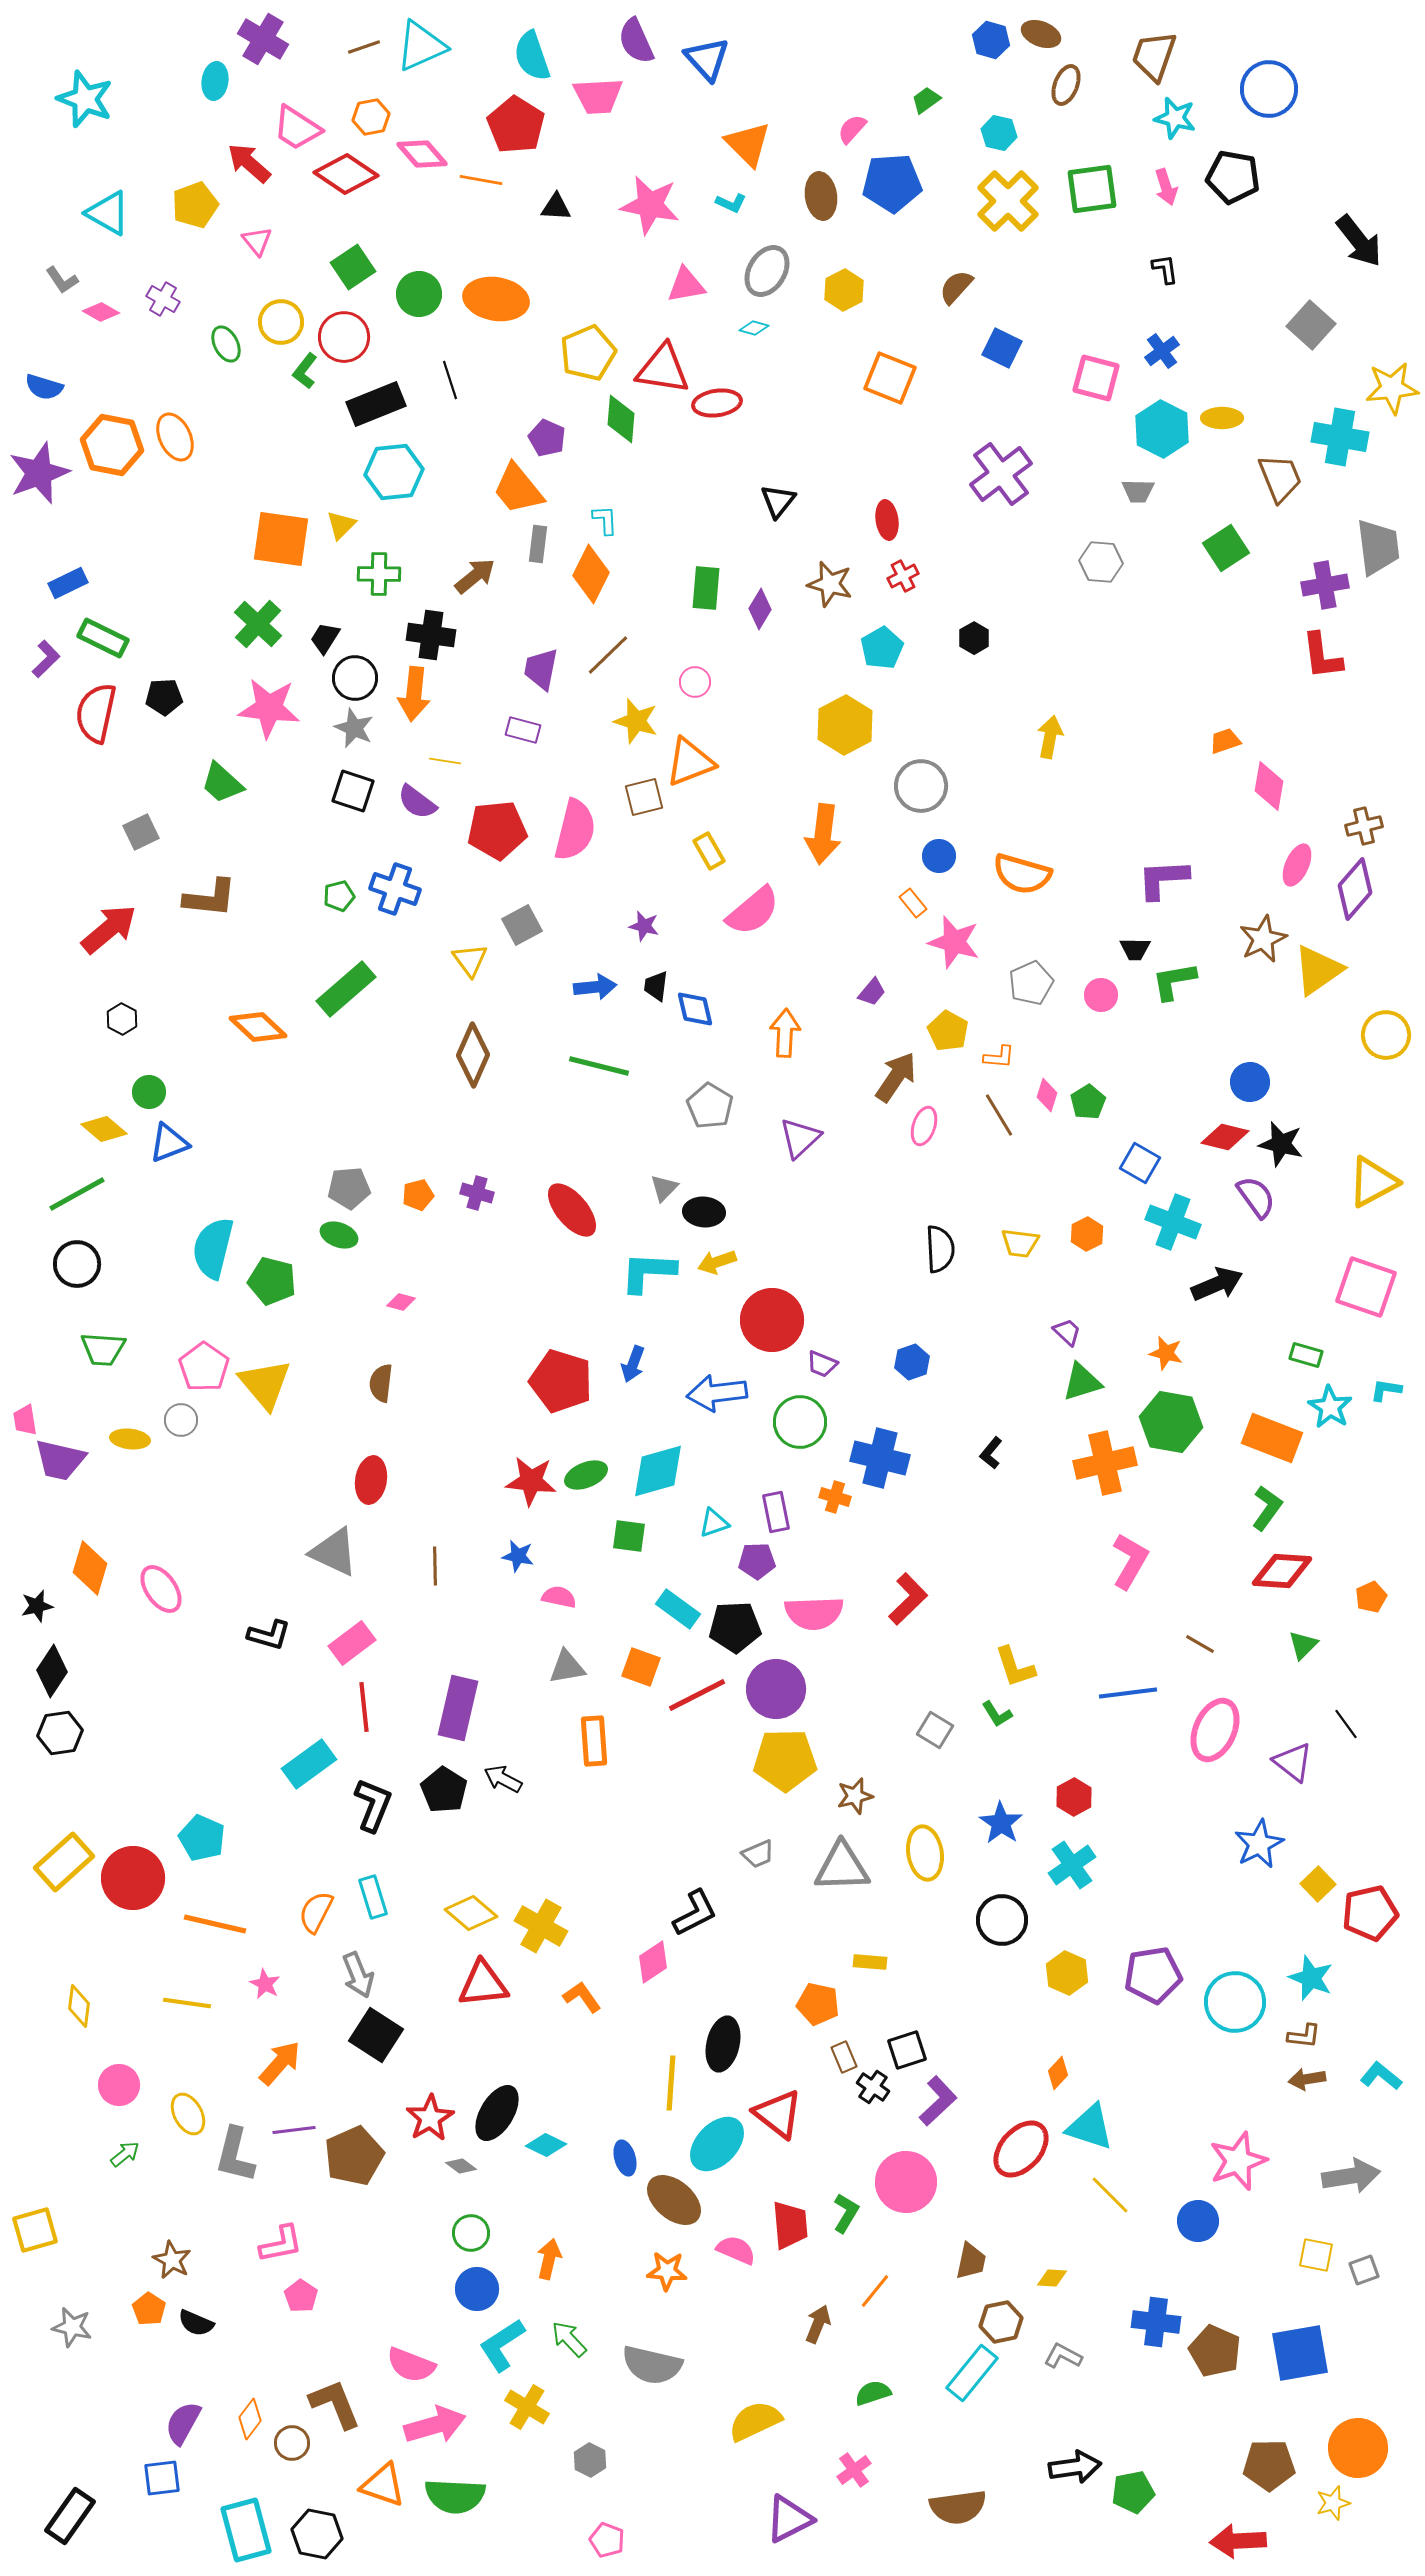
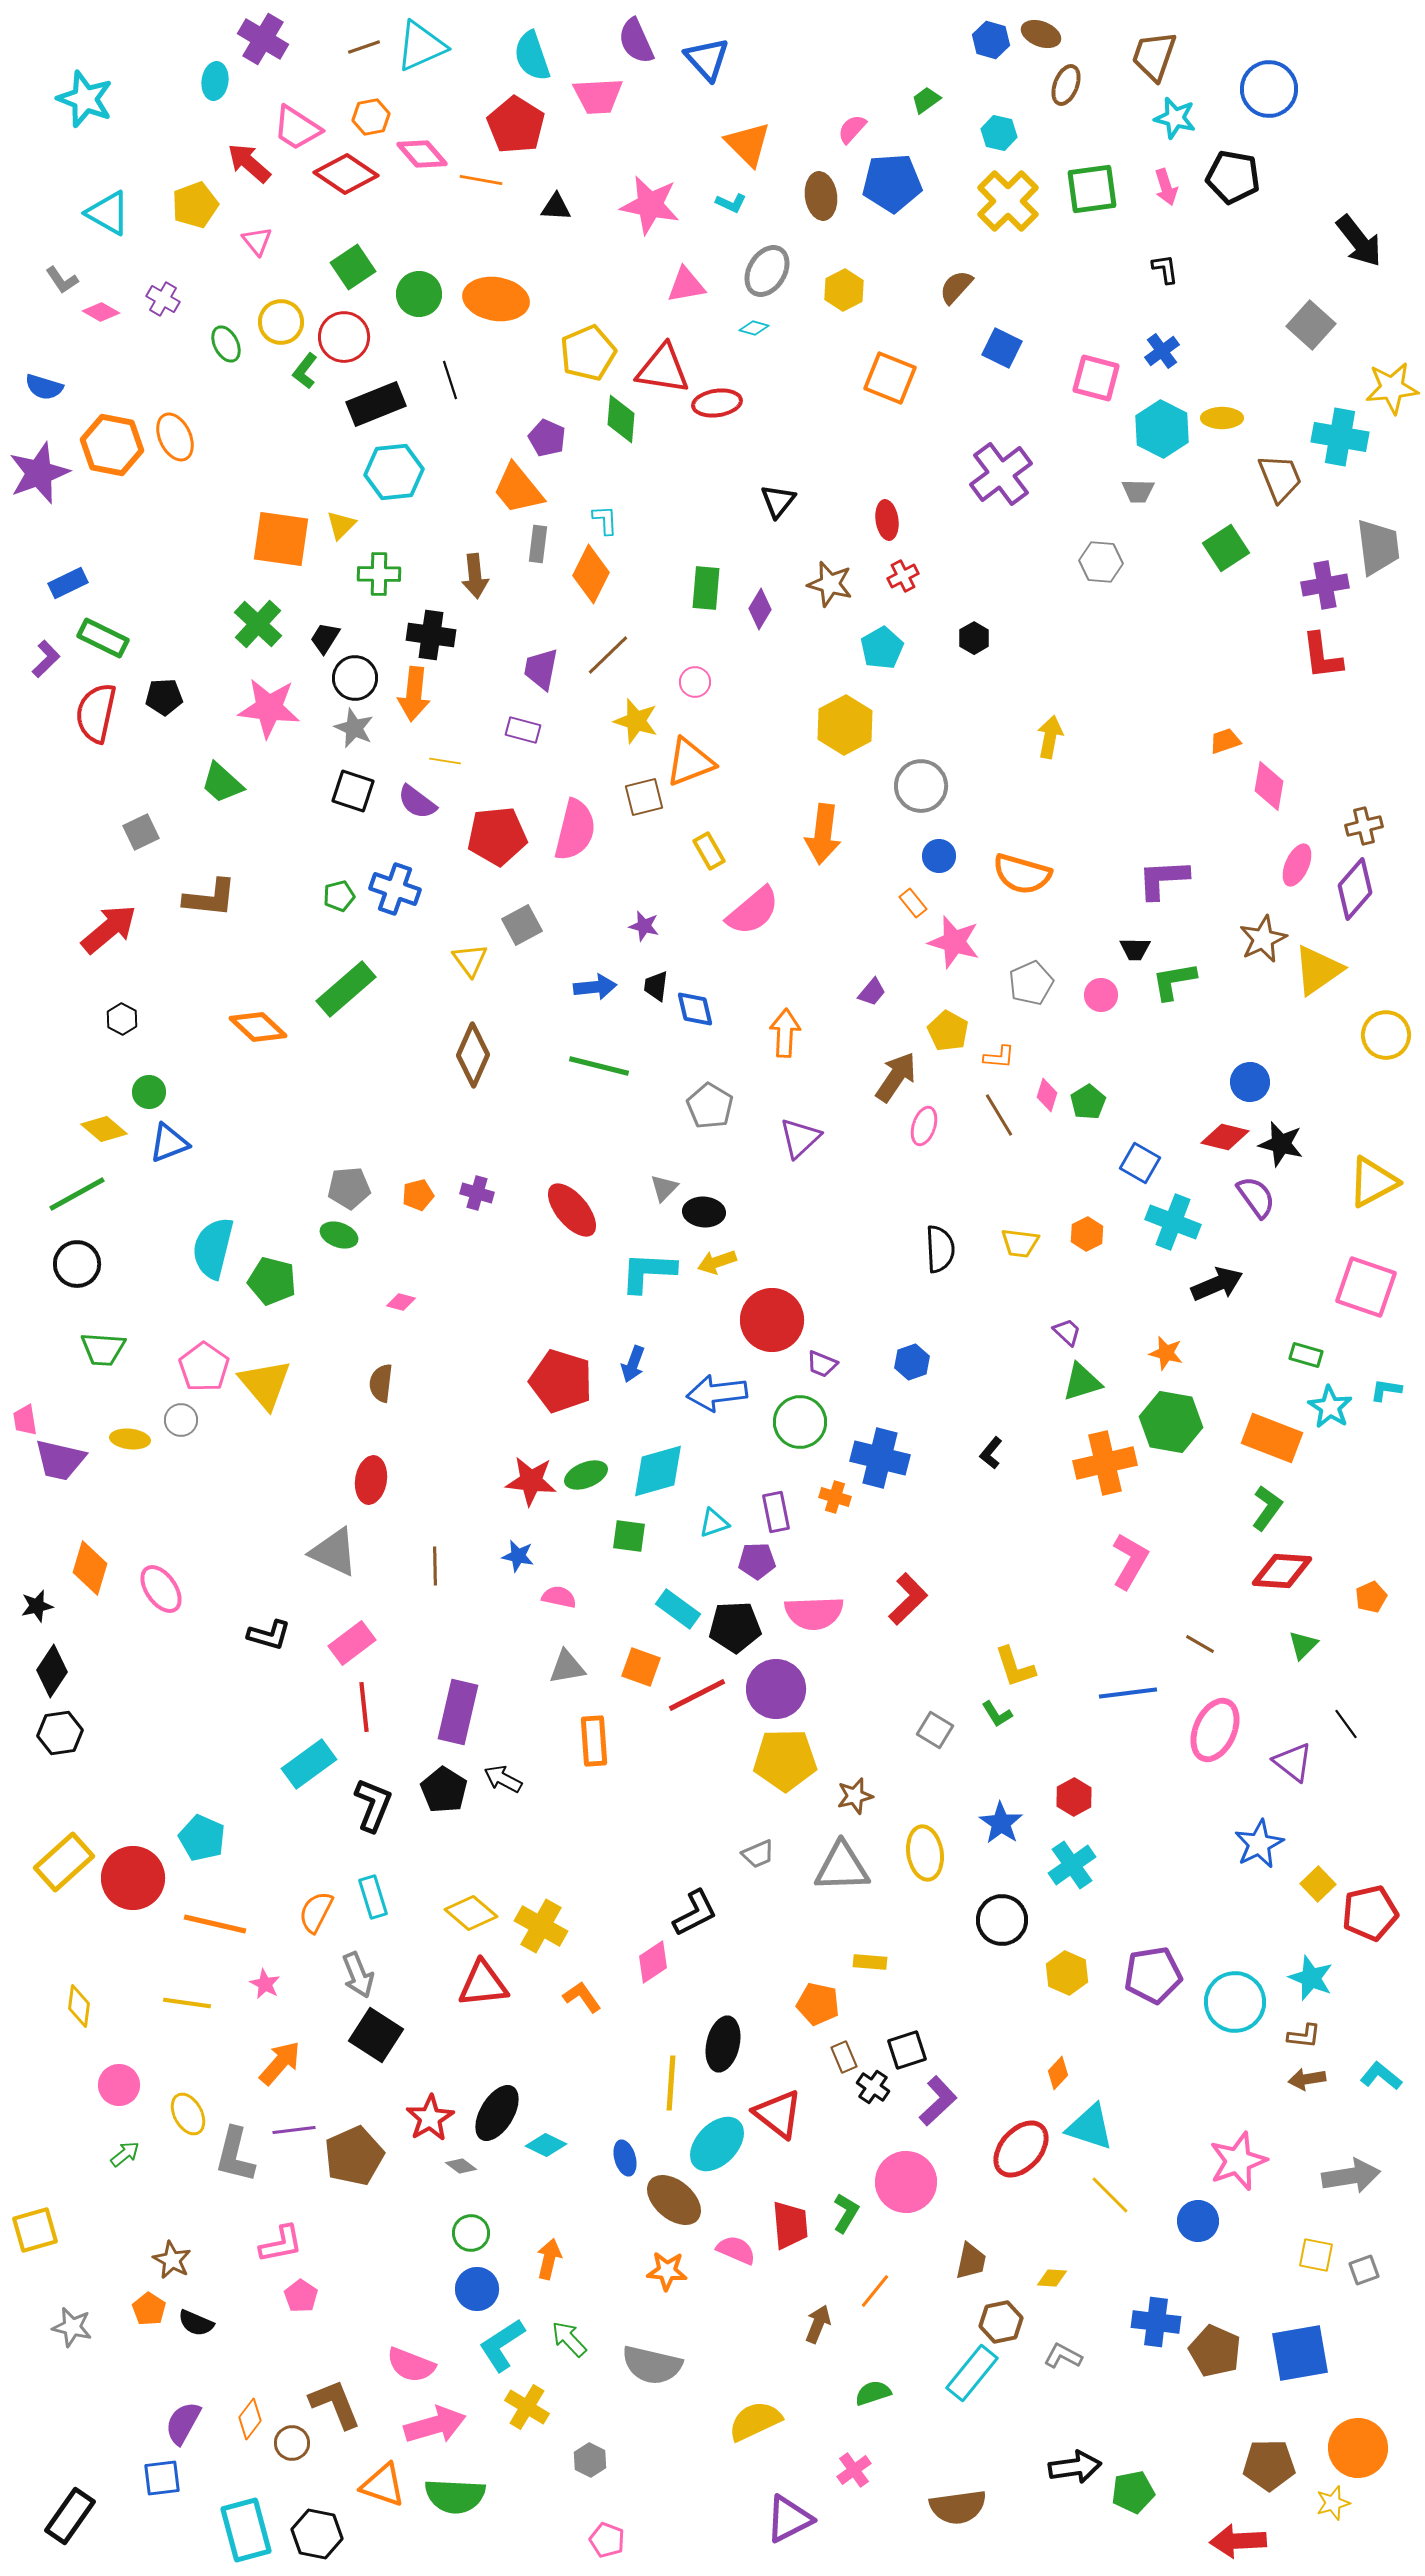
brown arrow at (475, 576): rotated 123 degrees clockwise
red pentagon at (497, 830): moved 6 px down
purple rectangle at (458, 1708): moved 4 px down
